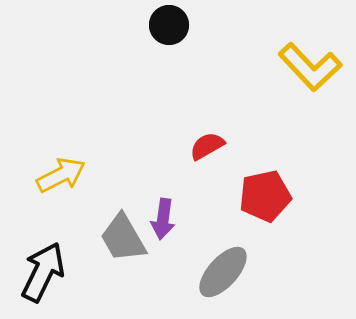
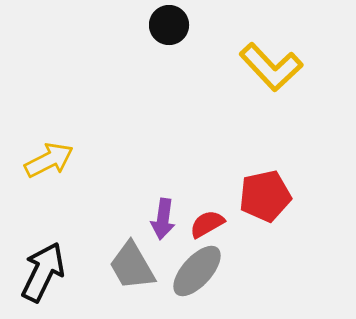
yellow L-shape: moved 39 px left
red semicircle: moved 78 px down
yellow arrow: moved 12 px left, 15 px up
gray trapezoid: moved 9 px right, 28 px down
gray ellipse: moved 26 px left, 1 px up
